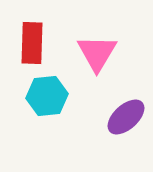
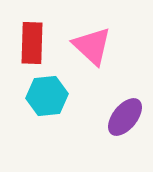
pink triangle: moved 5 px left, 7 px up; rotated 18 degrees counterclockwise
purple ellipse: moved 1 px left; rotated 9 degrees counterclockwise
